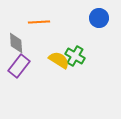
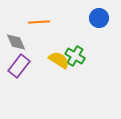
gray diamond: moved 1 px up; rotated 20 degrees counterclockwise
